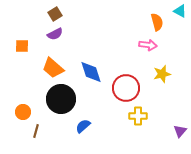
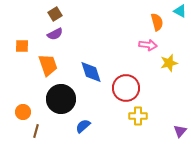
orange trapezoid: moved 5 px left, 3 px up; rotated 150 degrees counterclockwise
yellow star: moved 7 px right, 11 px up
